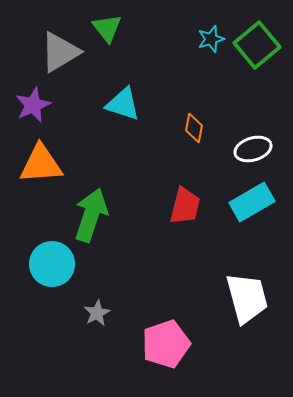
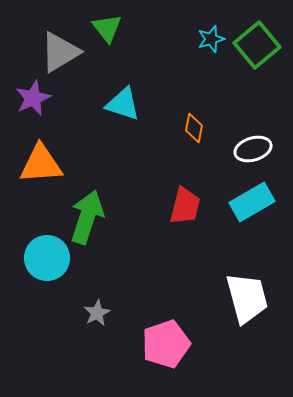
purple star: moved 7 px up
green arrow: moved 4 px left, 2 px down
cyan circle: moved 5 px left, 6 px up
